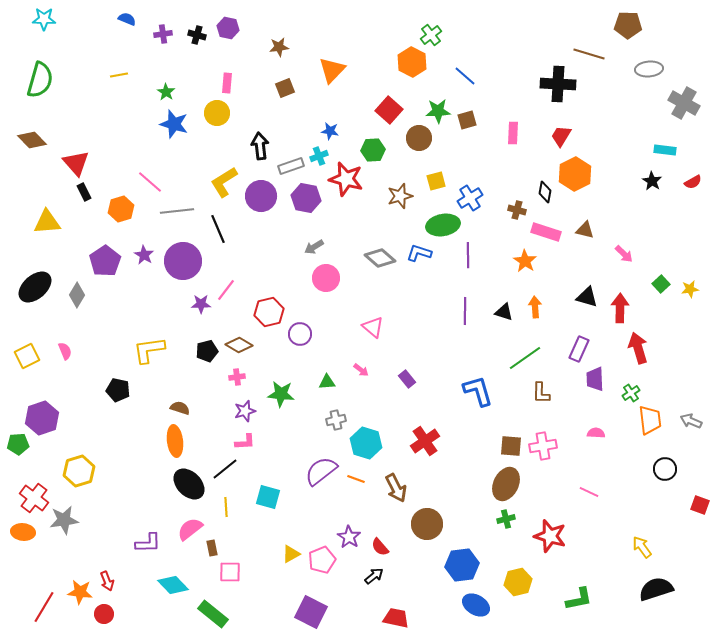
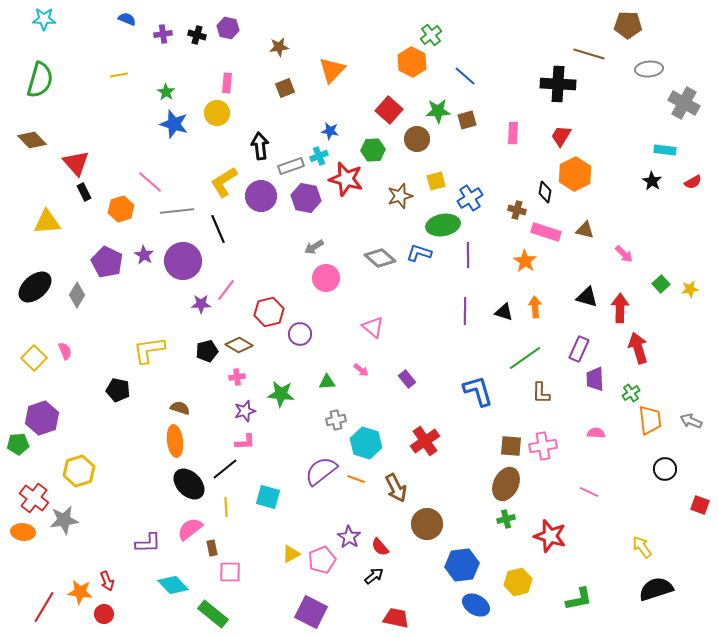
brown circle at (419, 138): moved 2 px left, 1 px down
purple pentagon at (105, 261): moved 2 px right, 1 px down; rotated 12 degrees counterclockwise
yellow square at (27, 356): moved 7 px right, 2 px down; rotated 20 degrees counterclockwise
